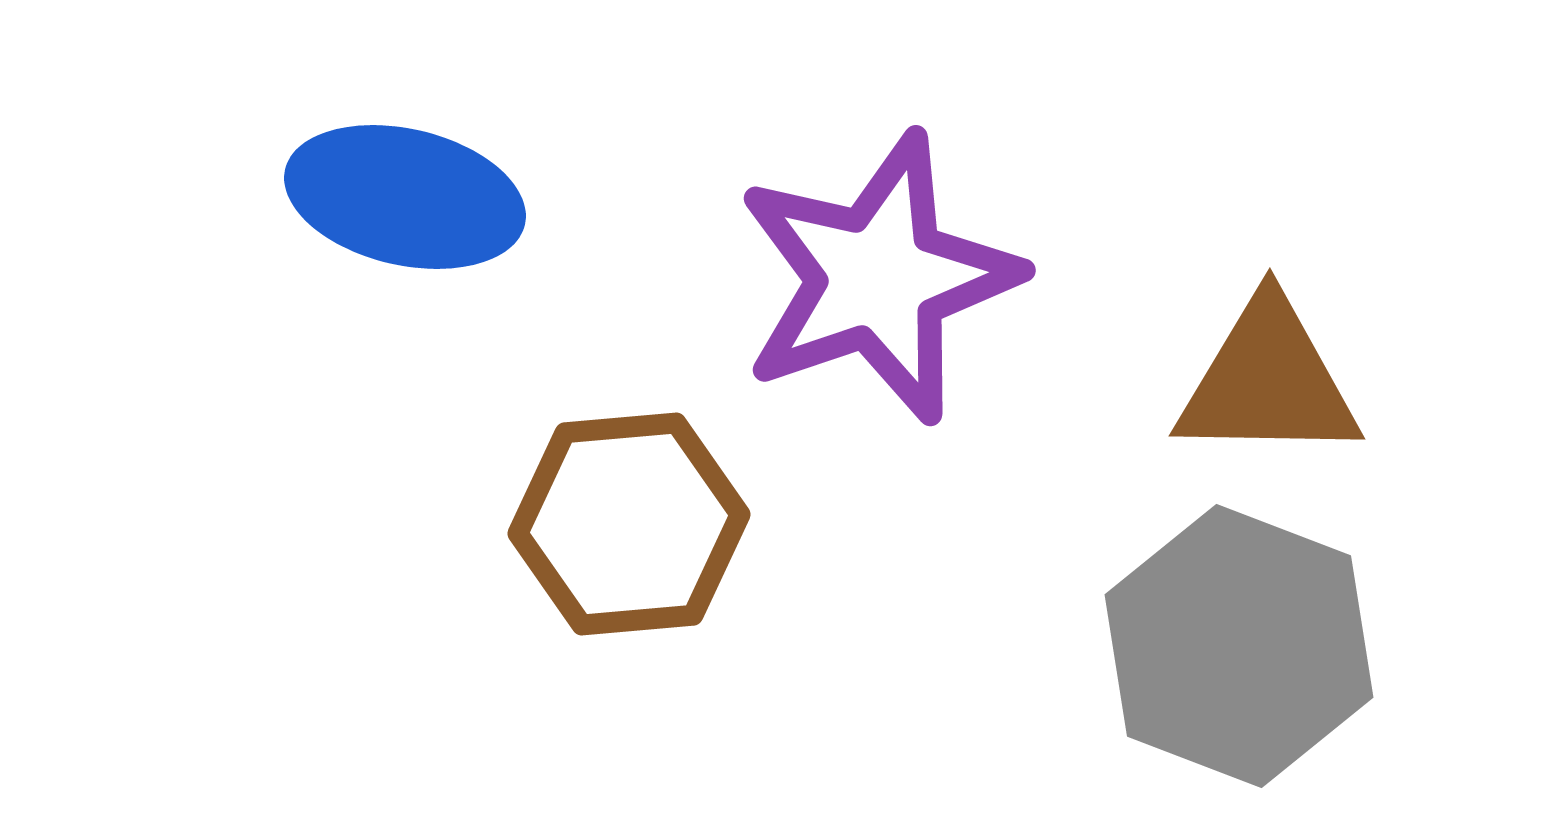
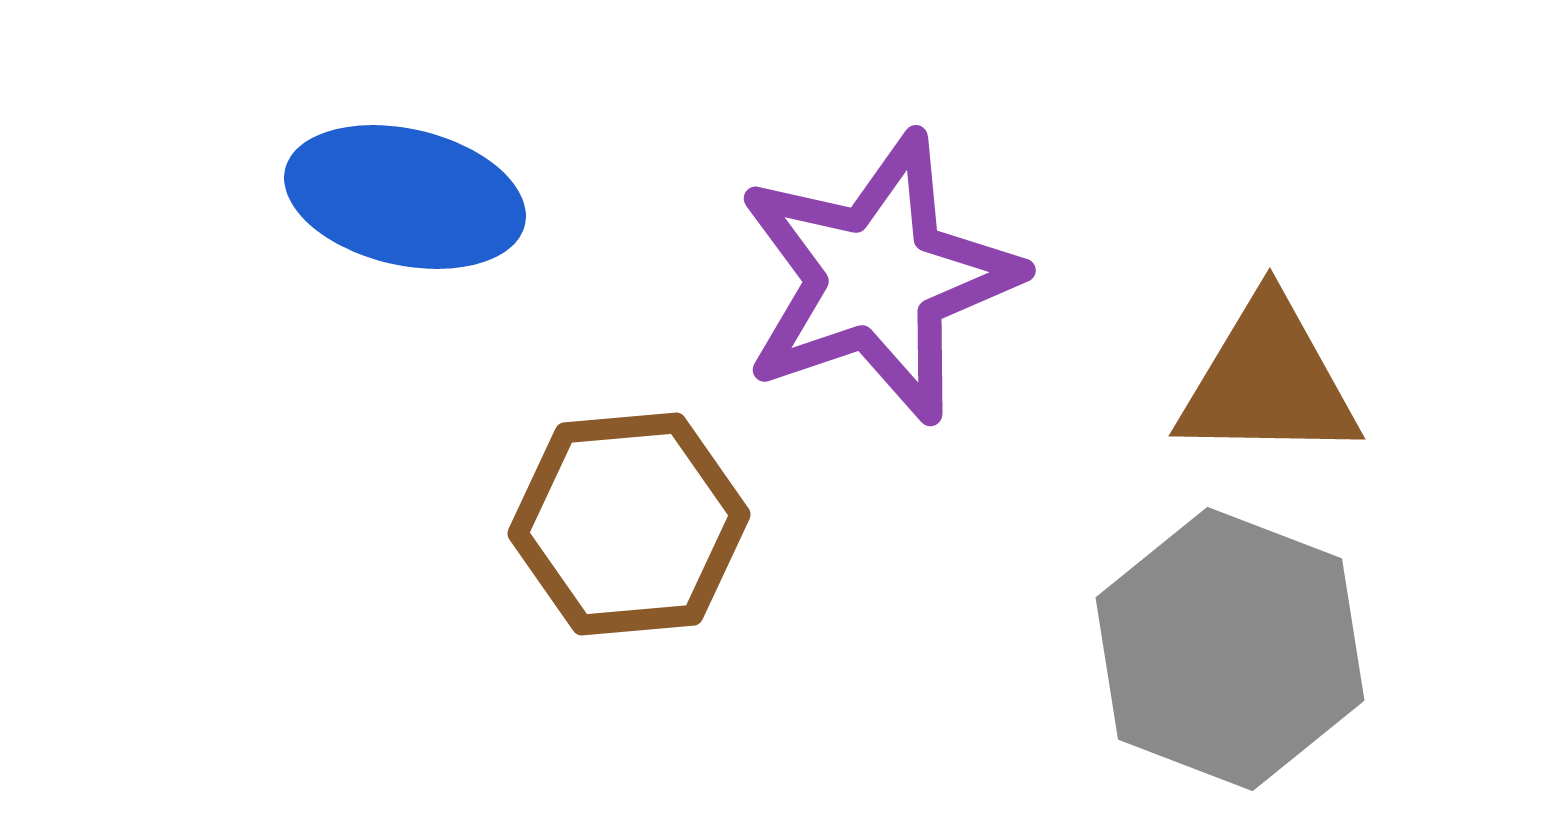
gray hexagon: moved 9 px left, 3 px down
